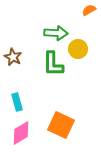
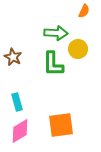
orange semicircle: moved 5 px left, 1 px down; rotated 144 degrees clockwise
orange square: rotated 32 degrees counterclockwise
pink diamond: moved 1 px left, 2 px up
